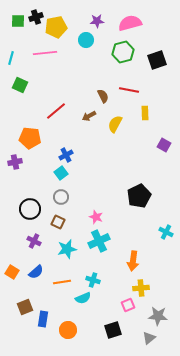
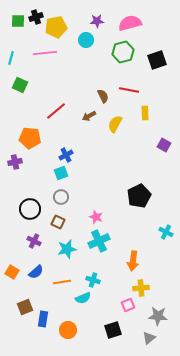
cyan square at (61, 173): rotated 16 degrees clockwise
